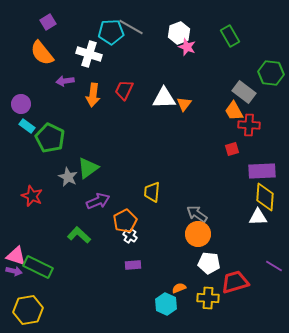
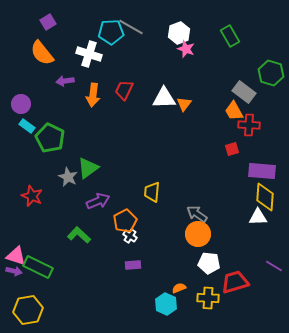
pink star at (187, 47): moved 1 px left, 2 px down
green hexagon at (271, 73): rotated 10 degrees clockwise
purple rectangle at (262, 171): rotated 8 degrees clockwise
